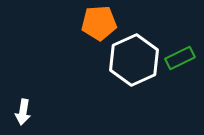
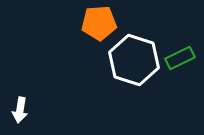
white hexagon: rotated 18 degrees counterclockwise
white arrow: moved 3 px left, 2 px up
